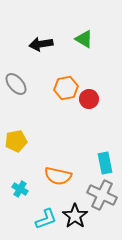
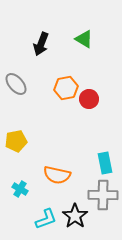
black arrow: rotated 60 degrees counterclockwise
orange semicircle: moved 1 px left, 1 px up
gray cross: moved 1 px right; rotated 24 degrees counterclockwise
